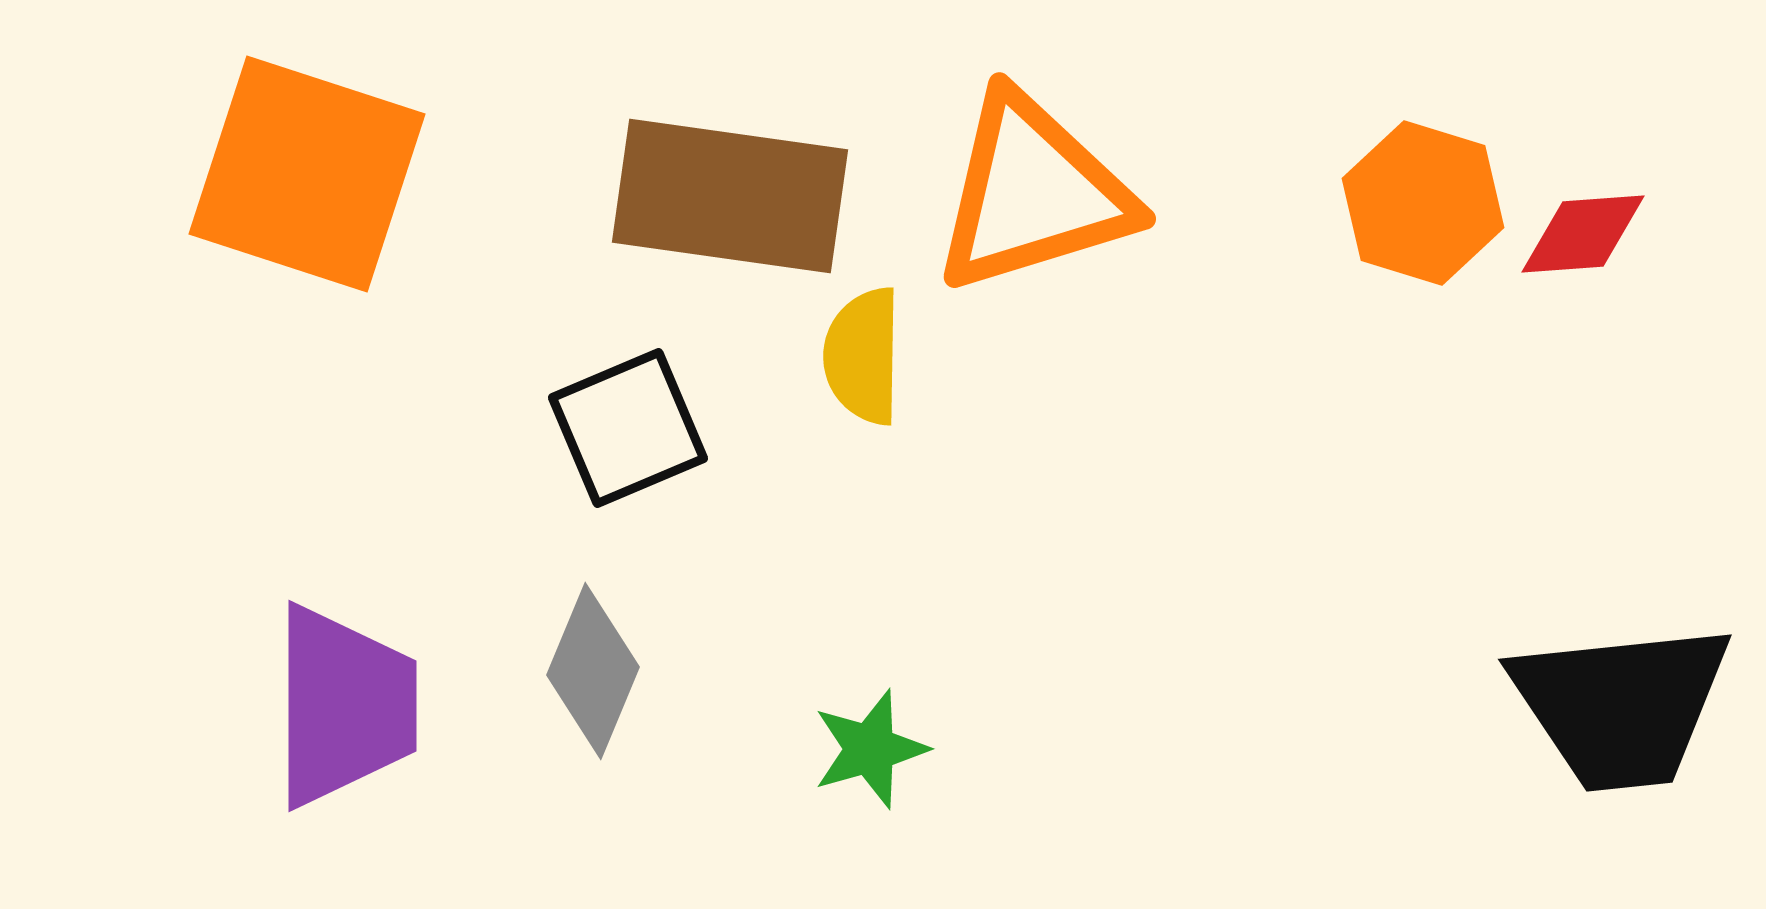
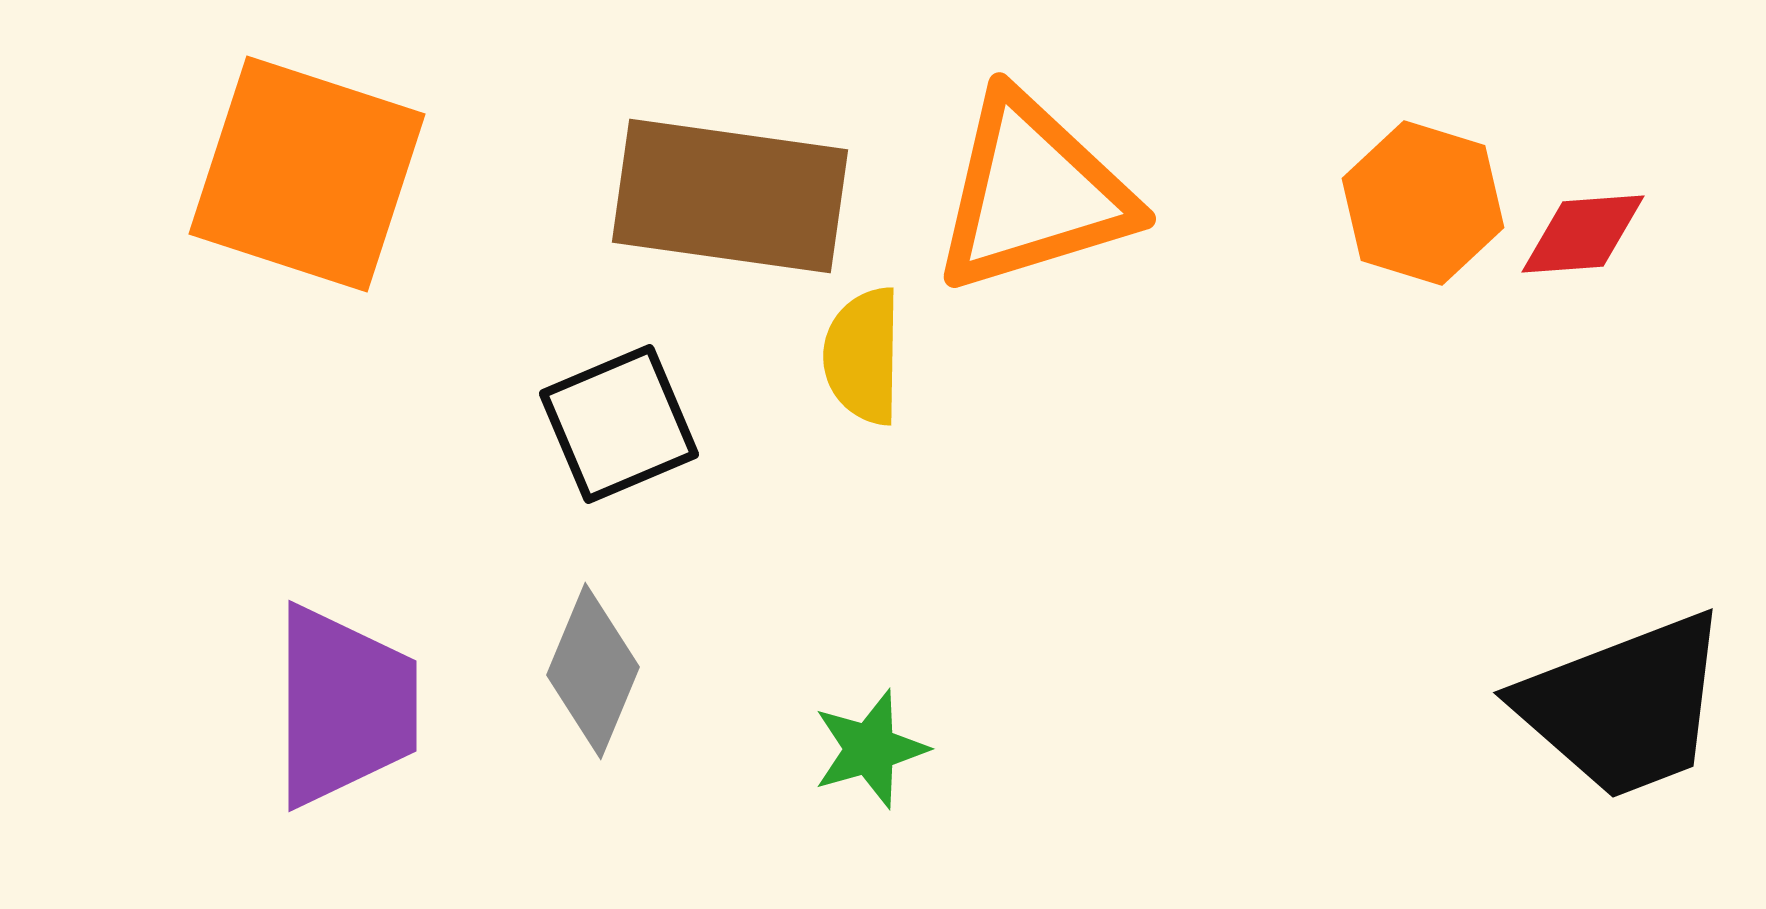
black square: moved 9 px left, 4 px up
black trapezoid: moved 3 px right; rotated 15 degrees counterclockwise
